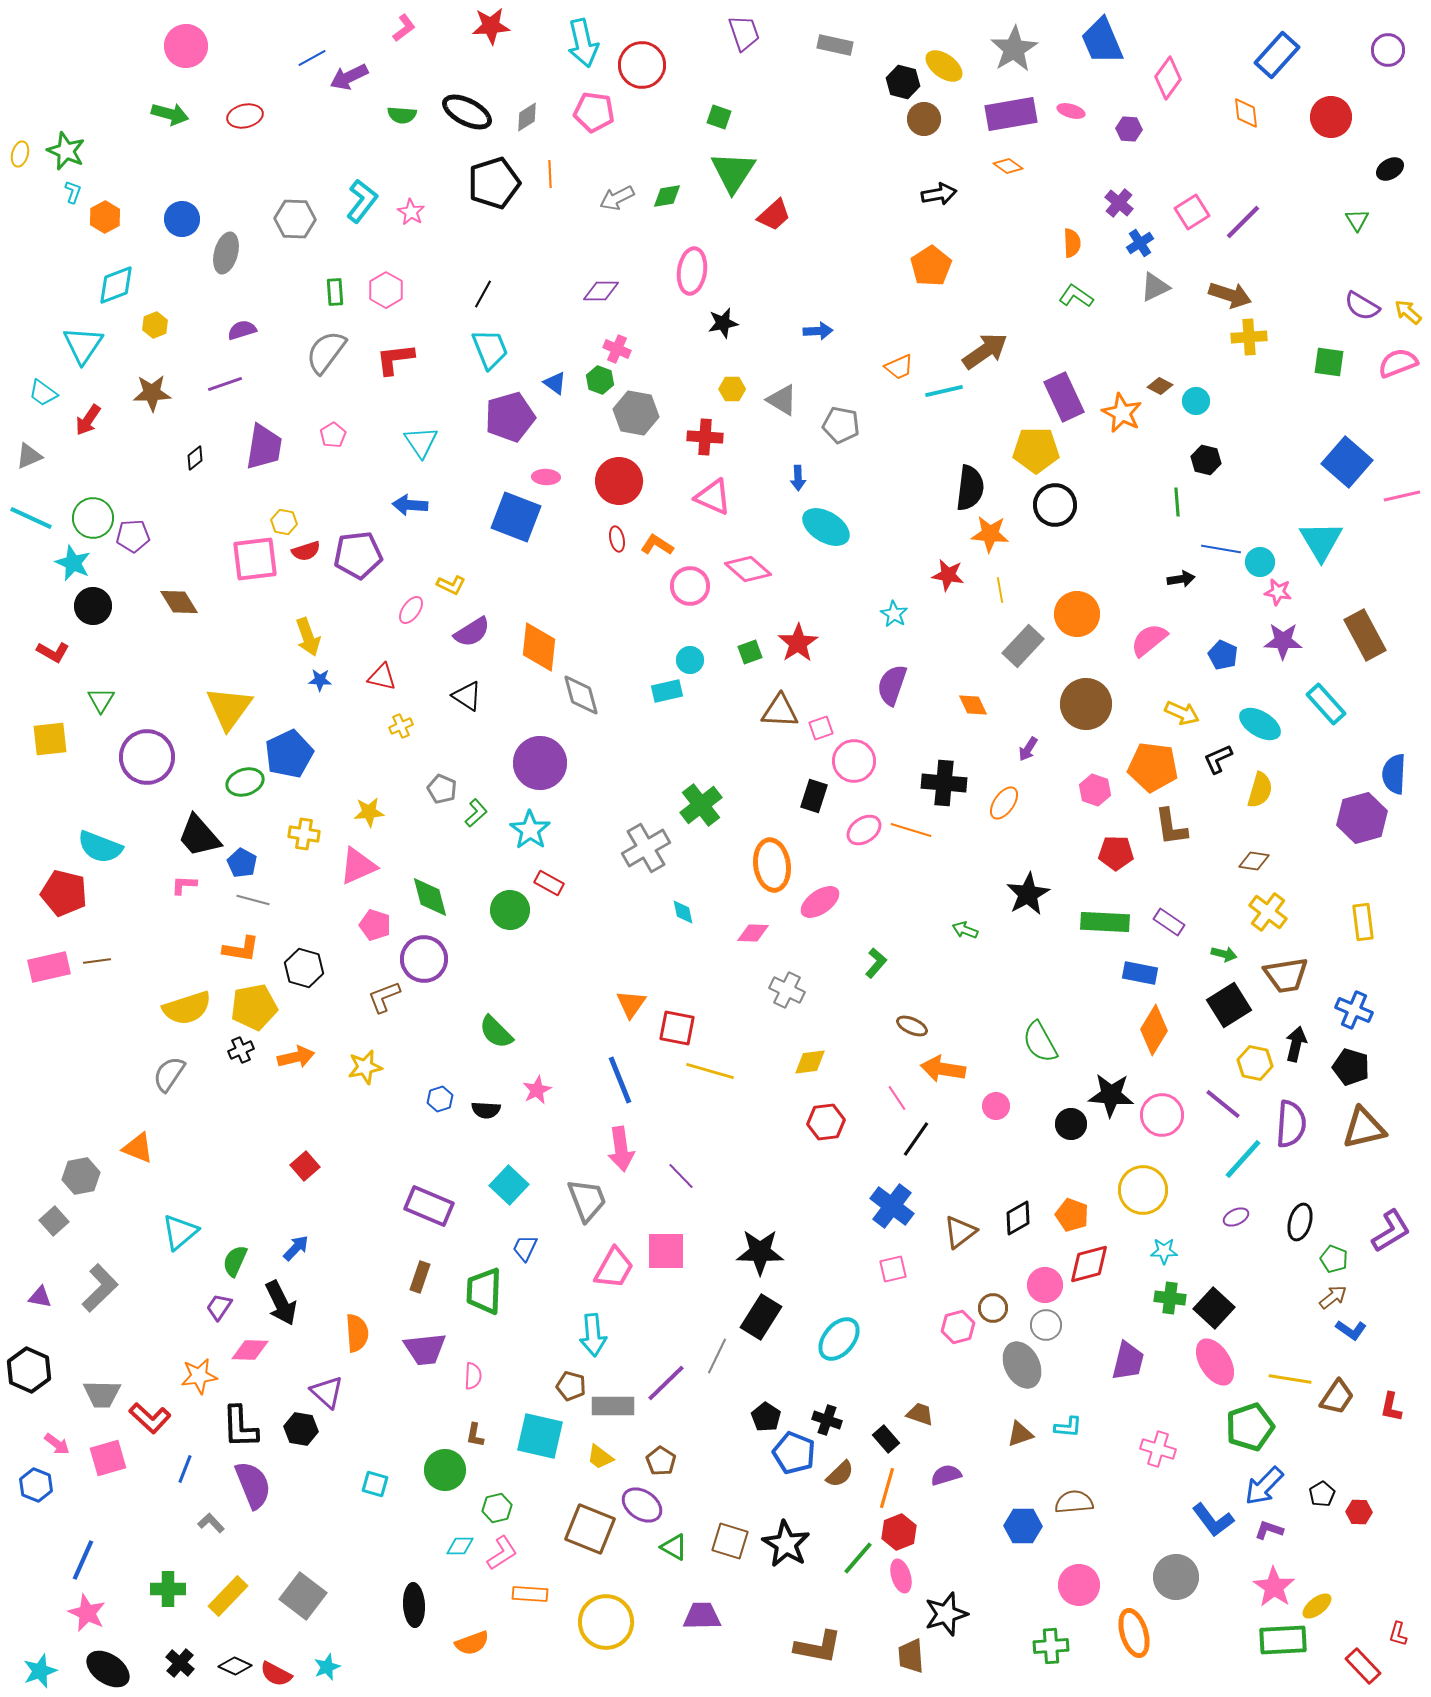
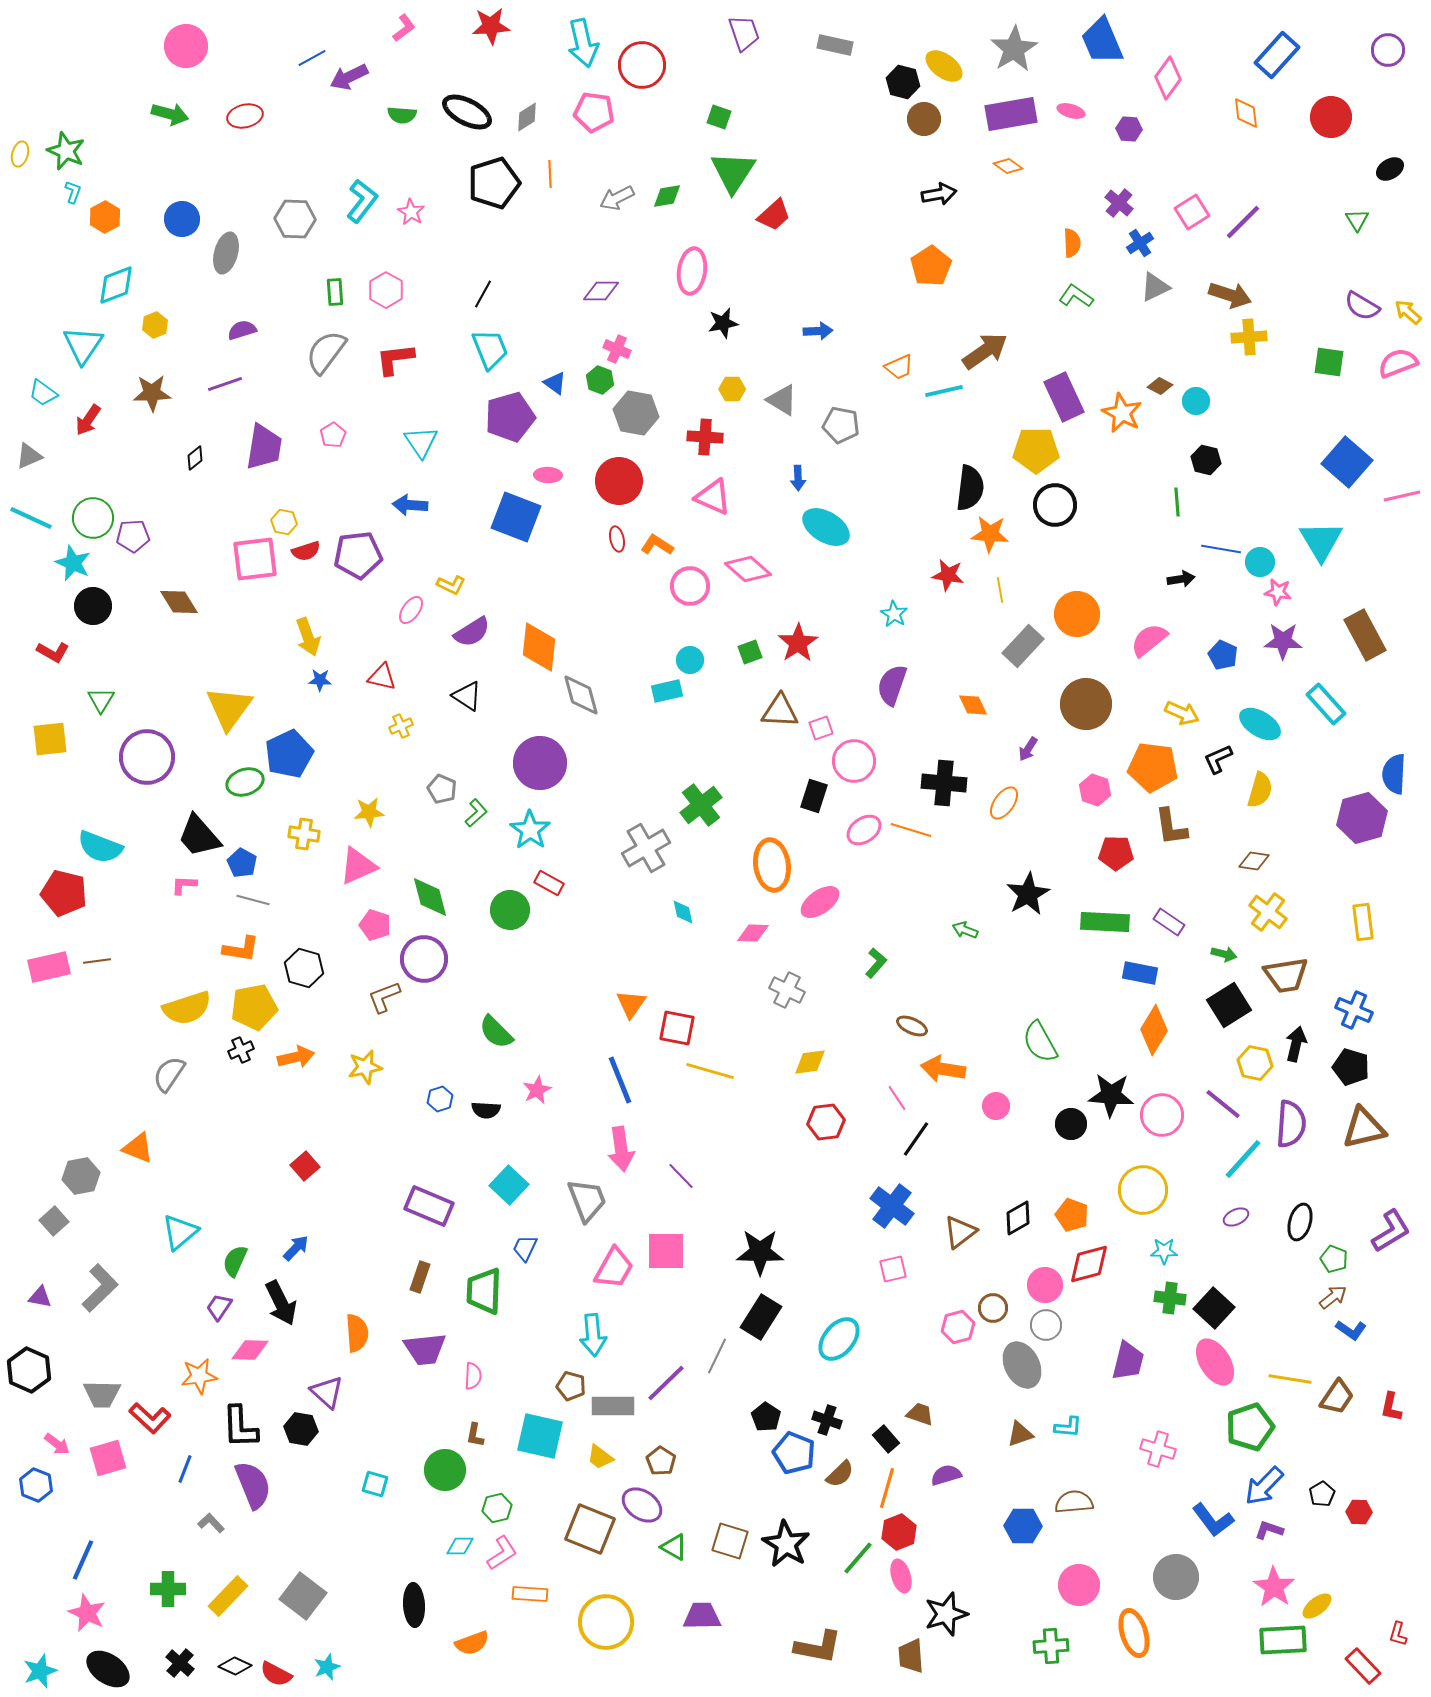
pink ellipse at (546, 477): moved 2 px right, 2 px up
